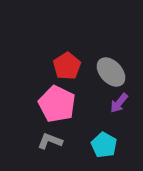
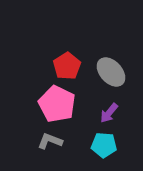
purple arrow: moved 10 px left, 10 px down
cyan pentagon: rotated 25 degrees counterclockwise
